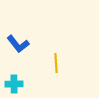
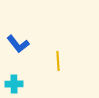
yellow line: moved 2 px right, 2 px up
